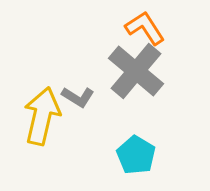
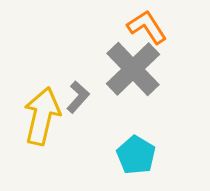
orange L-shape: moved 2 px right, 1 px up
gray cross: moved 3 px left, 2 px up; rotated 6 degrees clockwise
gray L-shape: rotated 80 degrees counterclockwise
